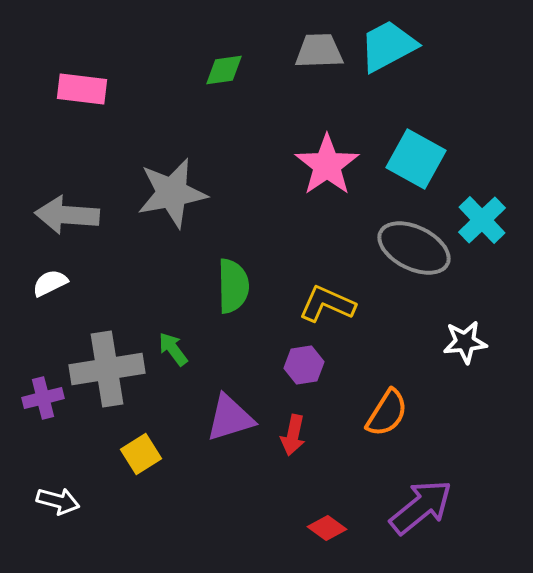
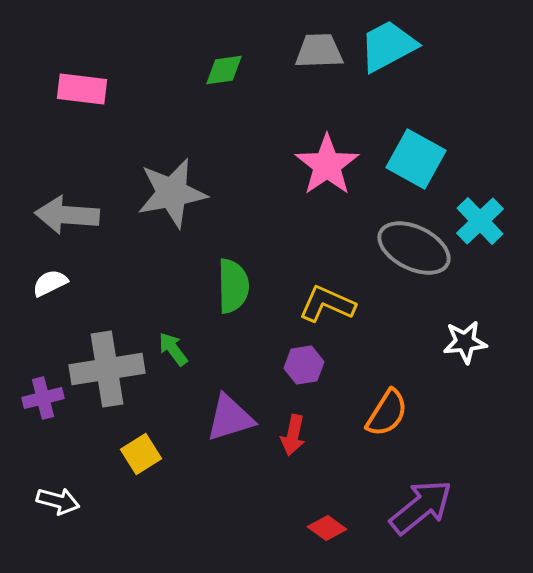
cyan cross: moved 2 px left, 1 px down
